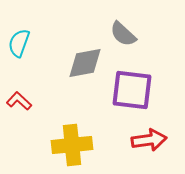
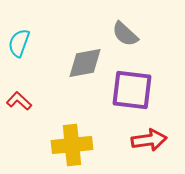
gray semicircle: moved 2 px right
